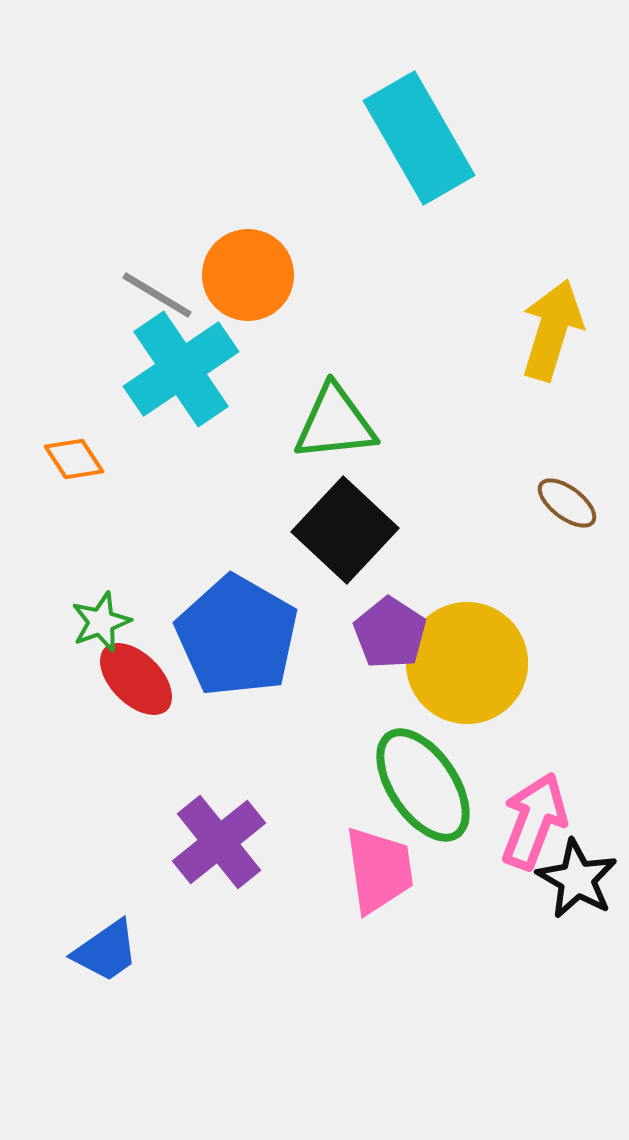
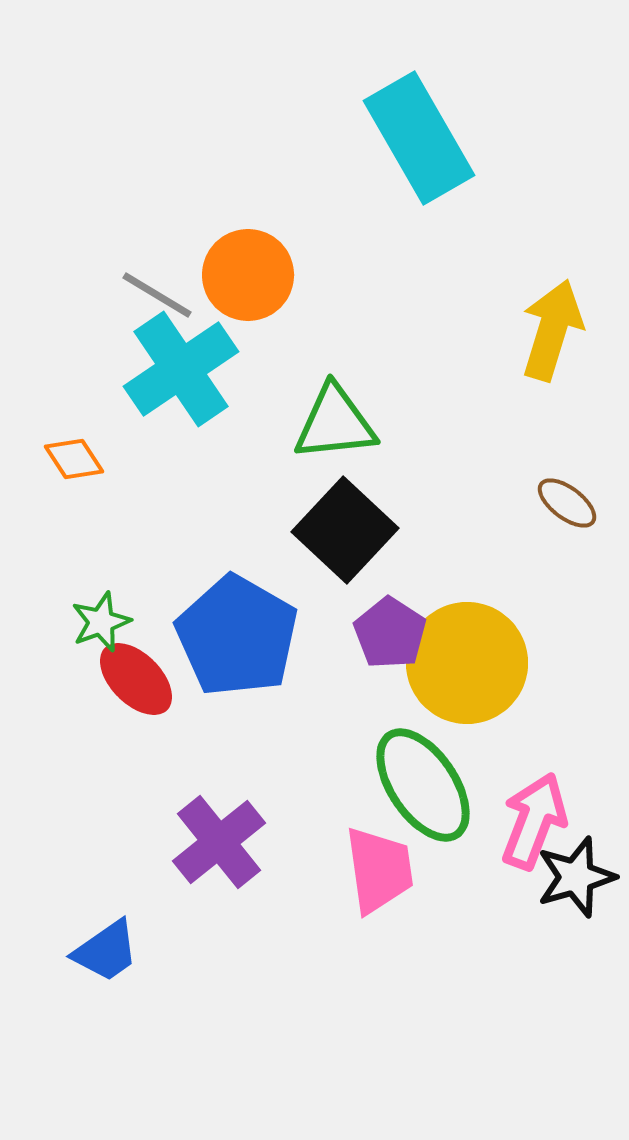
black star: moved 1 px left, 2 px up; rotated 26 degrees clockwise
